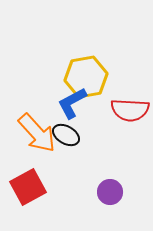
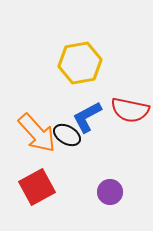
yellow hexagon: moved 6 px left, 14 px up
blue L-shape: moved 15 px right, 14 px down
red semicircle: rotated 9 degrees clockwise
black ellipse: moved 1 px right
red square: moved 9 px right
